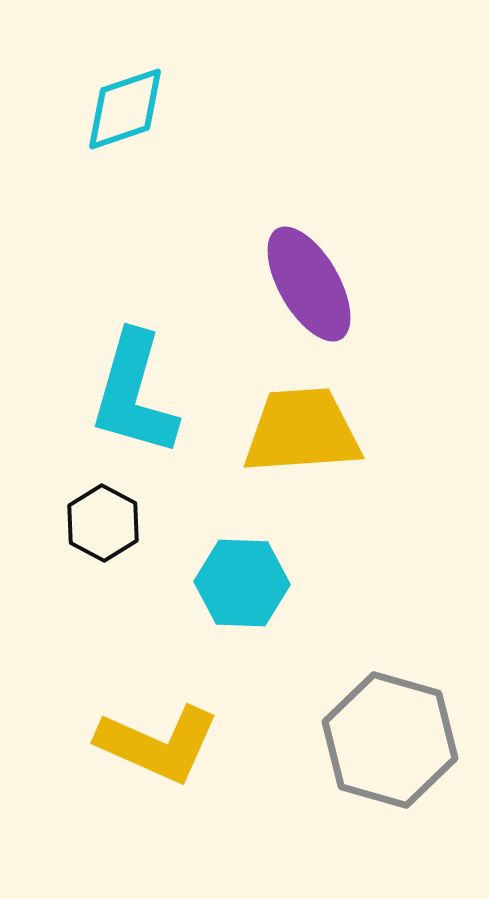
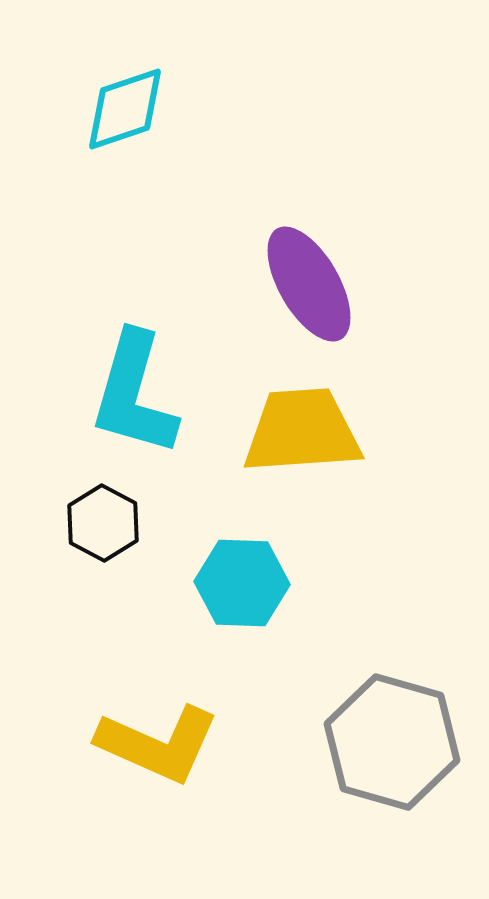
gray hexagon: moved 2 px right, 2 px down
